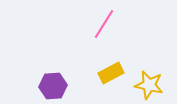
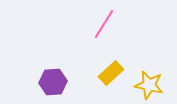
yellow rectangle: rotated 15 degrees counterclockwise
purple hexagon: moved 4 px up
